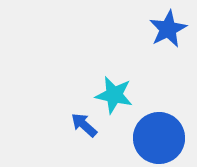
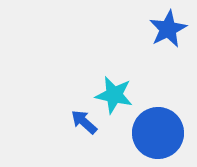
blue arrow: moved 3 px up
blue circle: moved 1 px left, 5 px up
